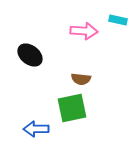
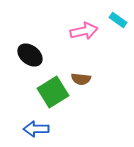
cyan rectangle: rotated 24 degrees clockwise
pink arrow: rotated 16 degrees counterclockwise
green square: moved 19 px left, 16 px up; rotated 20 degrees counterclockwise
